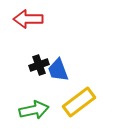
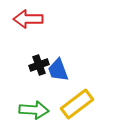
yellow rectangle: moved 2 px left, 2 px down
green arrow: rotated 16 degrees clockwise
